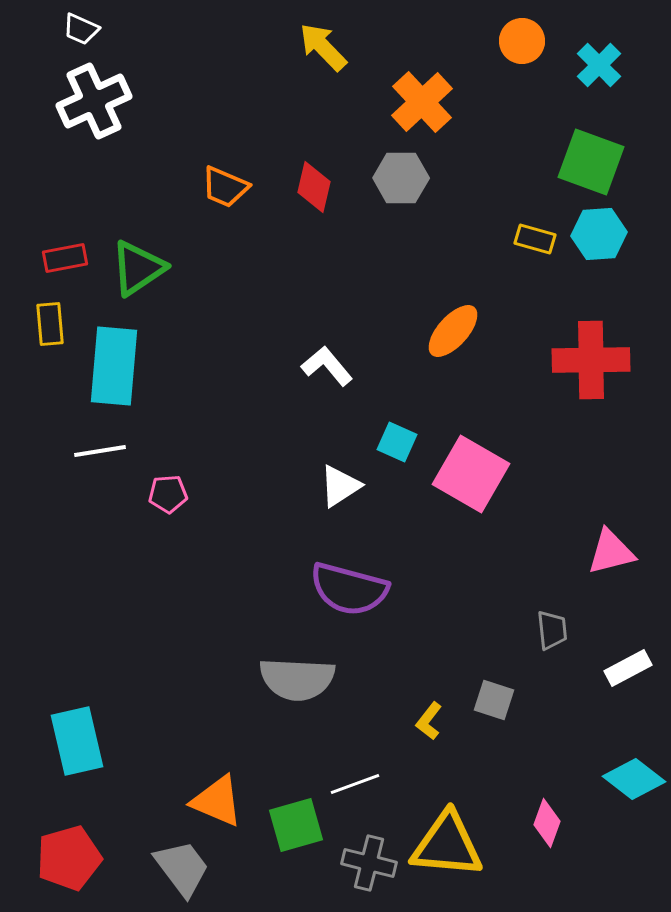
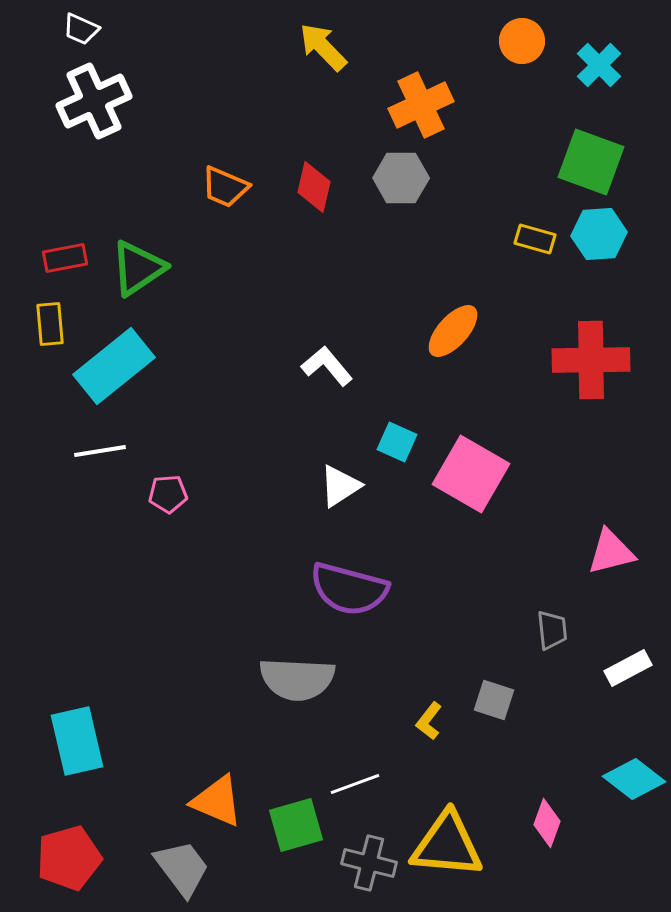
orange cross at (422, 102): moved 1 px left, 3 px down; rotated 18 degrees clockwise
cyan rectangle at (114, 366): rotated 46 degrees clockwise
